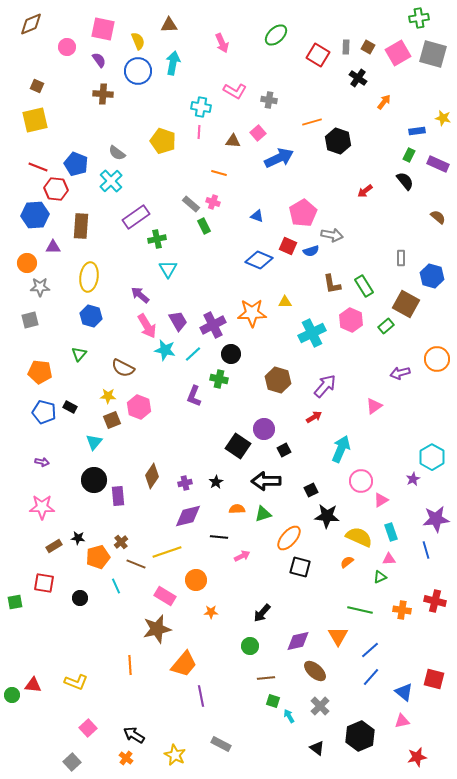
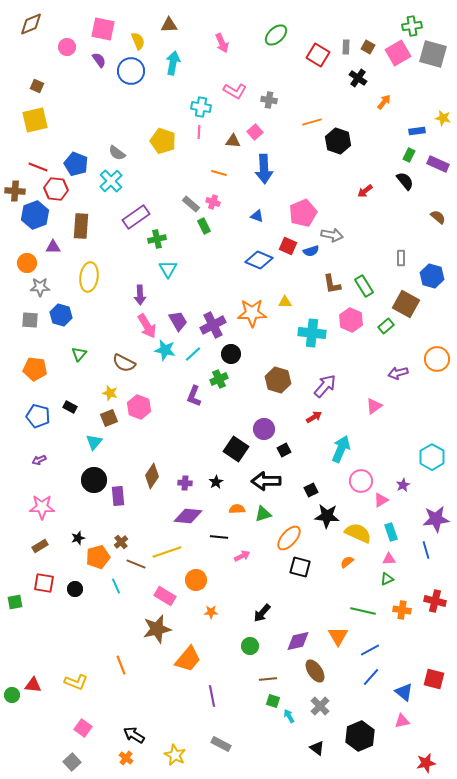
green cross at (419, 18): moved 7 px left, 8 px down
blue circle at (138, 71): moved 7 px left
brown cross at (103, 94): moved 88 px left, 97 px down
pink square at (258, 133): moved 3 px left, 1 px up
blue arrow at (279, 158): moved 15 px left, 11 px down; rotated 112 degrees clockwise
pink pentagon at (303, 213): rotated 8 degrees clockwise
blue hexagon at (35, 215): rotated 16 degrees counterclockwise
purple arrow at (140, 295): rotated 132 degrees counterclockwise
blue hexagon at (91, 316): moved 30 px left, 1 px up
gray square at (30, 320): rotated 18 degrees clockwise
cyan cross at (312, 333): rotated 32 degrees clockwise
brown semicircle at (123, 368): moved 1 px right, 5 px up
orange pentagon at (40, 372): moved 5 px left, 3 px up
purple arrow at (400, 373): moved 2 px left
green cross at (219, 379): rotated 36 degrees counterclockwise
yellow star at (108, 396): moved 2 px right, 3 px up; rotated 14 degrees clockwise
blue pentagon at (44, 412): moved 6 px left, 4 px down
brown square at (112, 420): moved 3 px left, 2 px up
black square at (238, 446): moved 2 px left, 3 px down
purple arrow at (42, 462): moved 3 px left, 2 px up; rotated 144 degrees clockwise
purple star at (413, 479): moved 10 px left, 6 px down
purple cross at (185, 483): rotated 16 degrees clockwise
purple diamond at (188, 516): rotated 20 degrees clockwise
yellow semicircle at (359, 537): moved 1 px left, 4 px up
black star at (78, 538): rotated 24 degrees counterclockwise
brown rectangle at (54, 546): moved 14 px left
green triangle at (380, 577): moved 7 px right, 2 px down
black circle at (80, 598): moved 5 px left, 9 px up
green line at (360, 610): moved 3 px right, 1 px down
blue line at (370, 650): rotated 12 degrees clockwise
orange trapezoid at (184, 664): moved 4 px right, 5 px up
orange line at (130, 665): moved 9 px left; rotated 18 degrees counterclockwise
brown ellipse at (315, 671): rotated 15 degrees clockwise
brown line at (266, 678): moved 2 px right, 1 px down
purple line at (201, 696): moved 11 px right
pink square at (88, 728): moved 5 px left; rotated 12 degrees counterclockwise
red star at (417, 757): moved 9 px right, 6 px down
